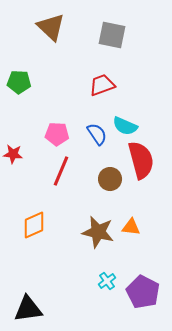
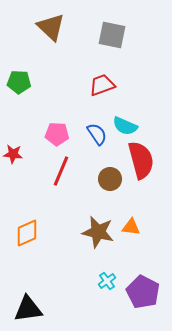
orange diamond: moved 7 px left, 8 px down
